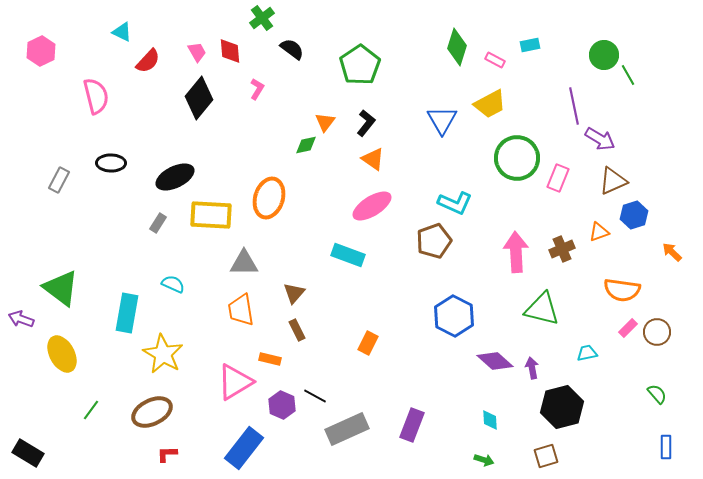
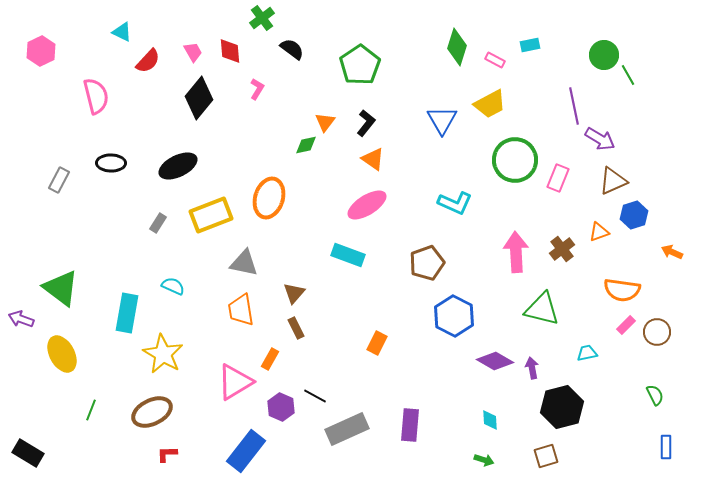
pink trapezoid at (197, 52): moved 4 px left
green circle at (517, 158): moved 2 px left, 2 px down
black ellipse at (175, 177): moved 3 px right, 11 px up
pink ellipse at (372, 206): moved 5 px left, 1 px up
yellow rectangle at (211, 215): rotated 24 degrees counterclockwise
brown pentagon at (434, 241): moved 7 px left, 22 px down
brown cross at (562, 249): rotated 15 degrees counterclockwise
orange arrow at (672, 252): rotated 20 degrees counterclockwise
gray triangle at (244, 263): rotated 12 degrees clockwise
cyan semicircle at (173, 284): moved 2 px down
pink rectangle at (628, 328): moved 2 px left, 3 px up
brown rectangle at (297, 330): moved 1 px left, 2 px up
orange rectangle at (368, 343): moved 9 px right
orange rectangle at (270, 359): rotated 75 degrees counterclockwise
purple diamond at (495, 361): rotated 12 degrees counterclockwise
green semicircle at (657, 394): moved 2 px left, 1 px down; rotated 15 degrees clockwise
purple hexagon at (282, 405): moved 1 px left, 2 px down
green line at (91, 410): rotated 15 degrees counterclockwise
purple rectangle at (412, 425): moved 2 px left; rotated 16 degrees counterclockwise
blue rectangle at (244, 448): moved 2 px right, 3 px down
